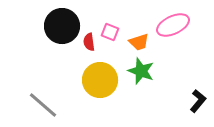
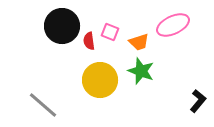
red semicircle: moved 1 px up
